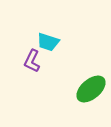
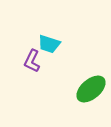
cyan trapezoid: moved 1 px right, 2 px down
